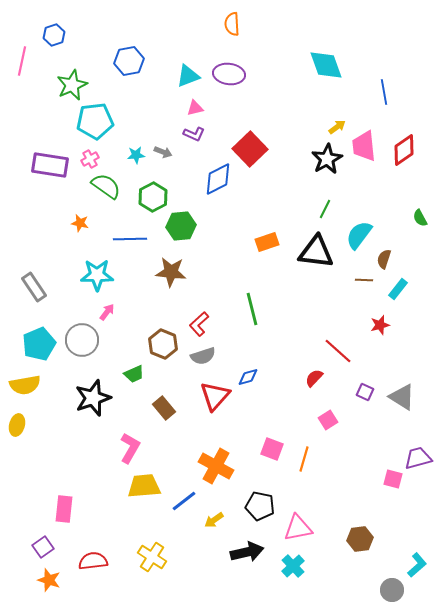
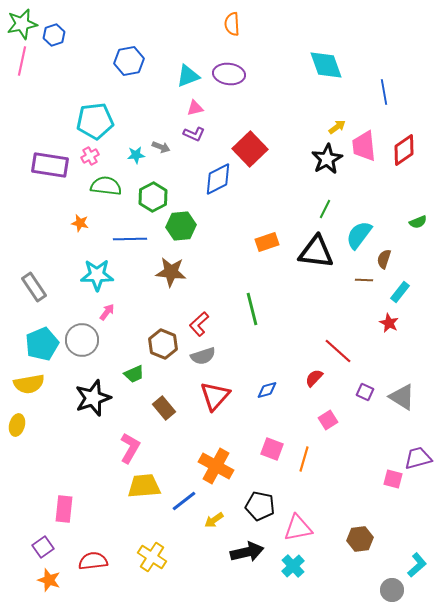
green star at (72, 85): moved 50 px left, 61 px up; rotated 12 degrees clockwise
gray arrow at (163, 152): moved 2 px left, 5 px up
pink cross at (90, 159): moved 3 px up
green semicircle at (106, 186): rotated 28 degrees counterclockwise
green semicircle at (420, 218): moved 2 px left, 4 px down; rotated 84 degrees counterclockwise
cyan rectangle at (398, 289): moved 2 px right, 3 px down
red star at (380, 325): moved 9 px right, 2 px up; rotated 30 degrees counterclockwise
cyan pentagon at (39, 344): moved 3 px right
blue diamond at (248, 377): moved 19 px right, 13 px down
yellow semicircle at (25, 385): moved 4 px right, 1 px up
